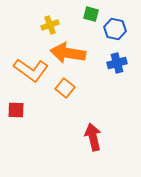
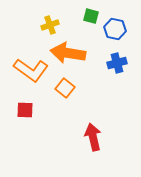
green square: moved 2 px down
red square: moved 9 px right
